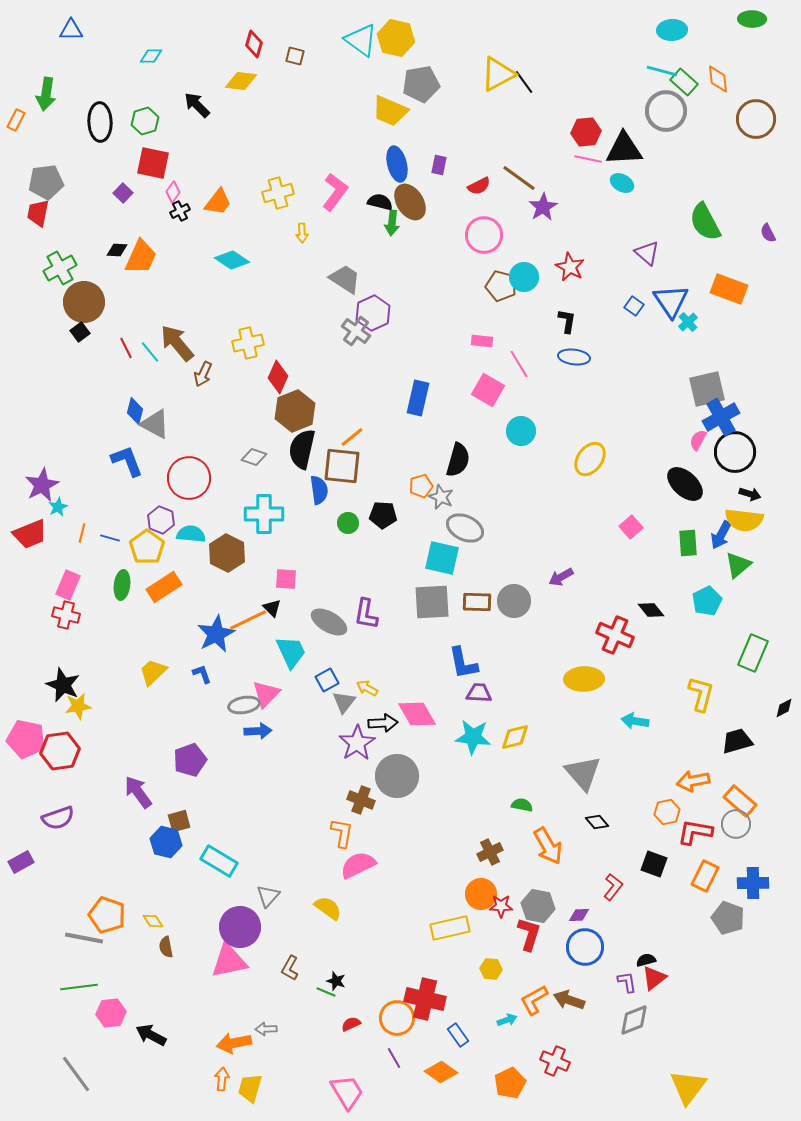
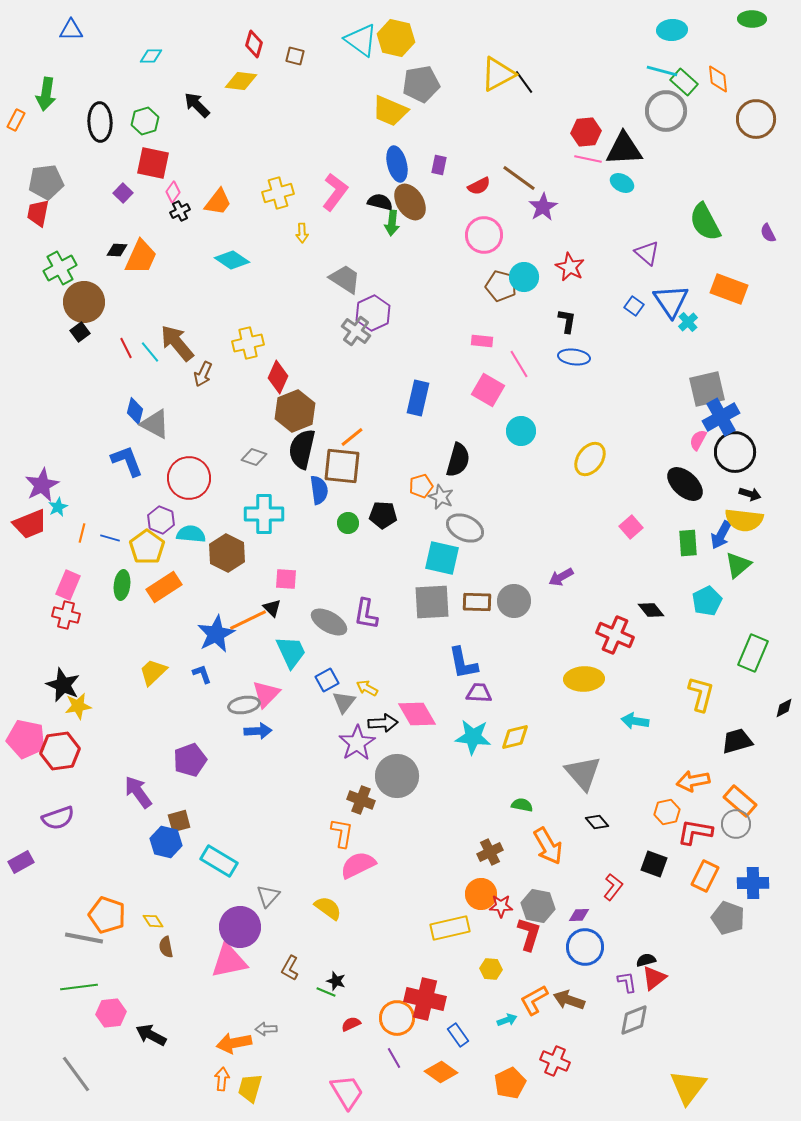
red trapezoid at (30, 534): moved 10 px up
